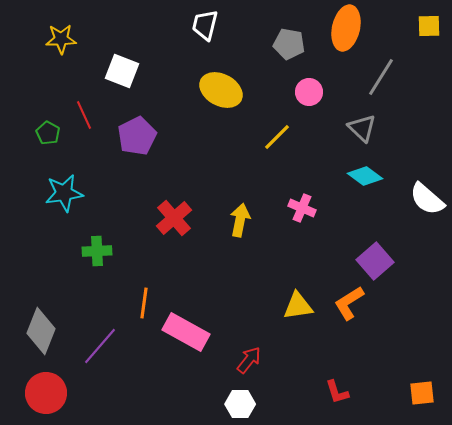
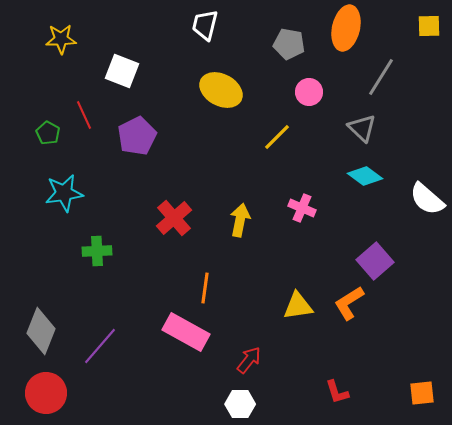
orange line: moved 61 px right, 15 px up
